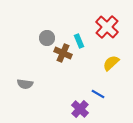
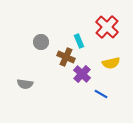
gray circle: moved 6 px left, 4 px down
brown cross: moved 3 px right, 4 px down
yellow semicircle: rotated 150 degrees counterclockwise
blue line: moved 3 px right
purple cross: moved 2 px right, 35 px up
